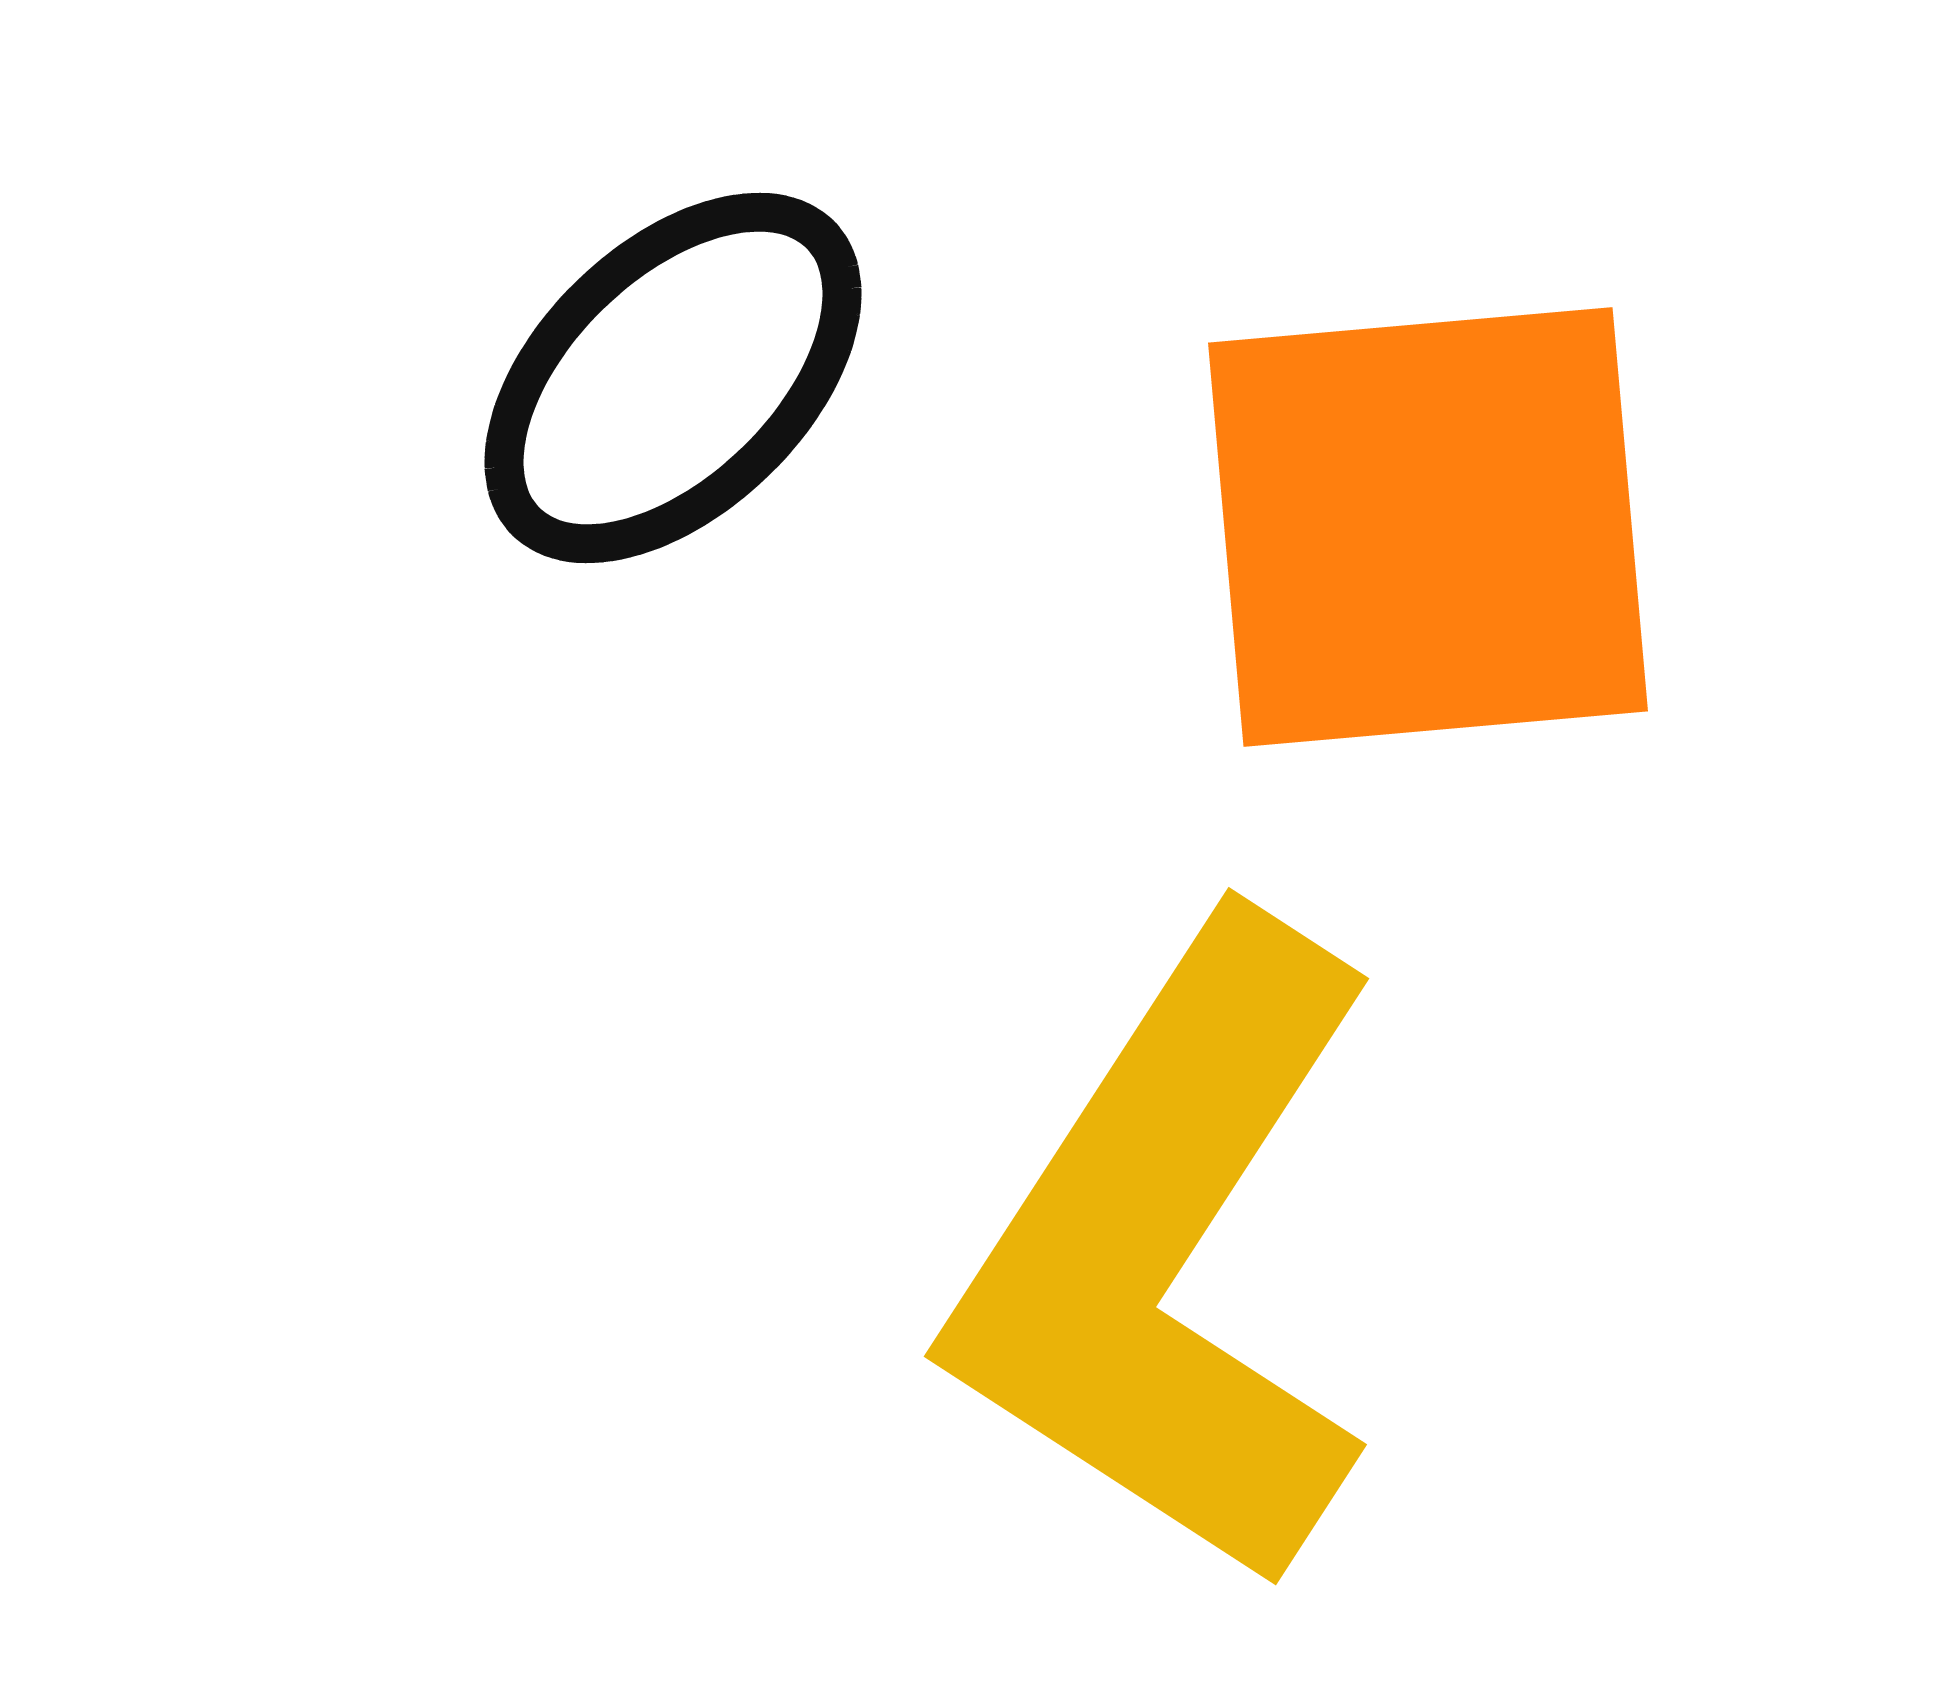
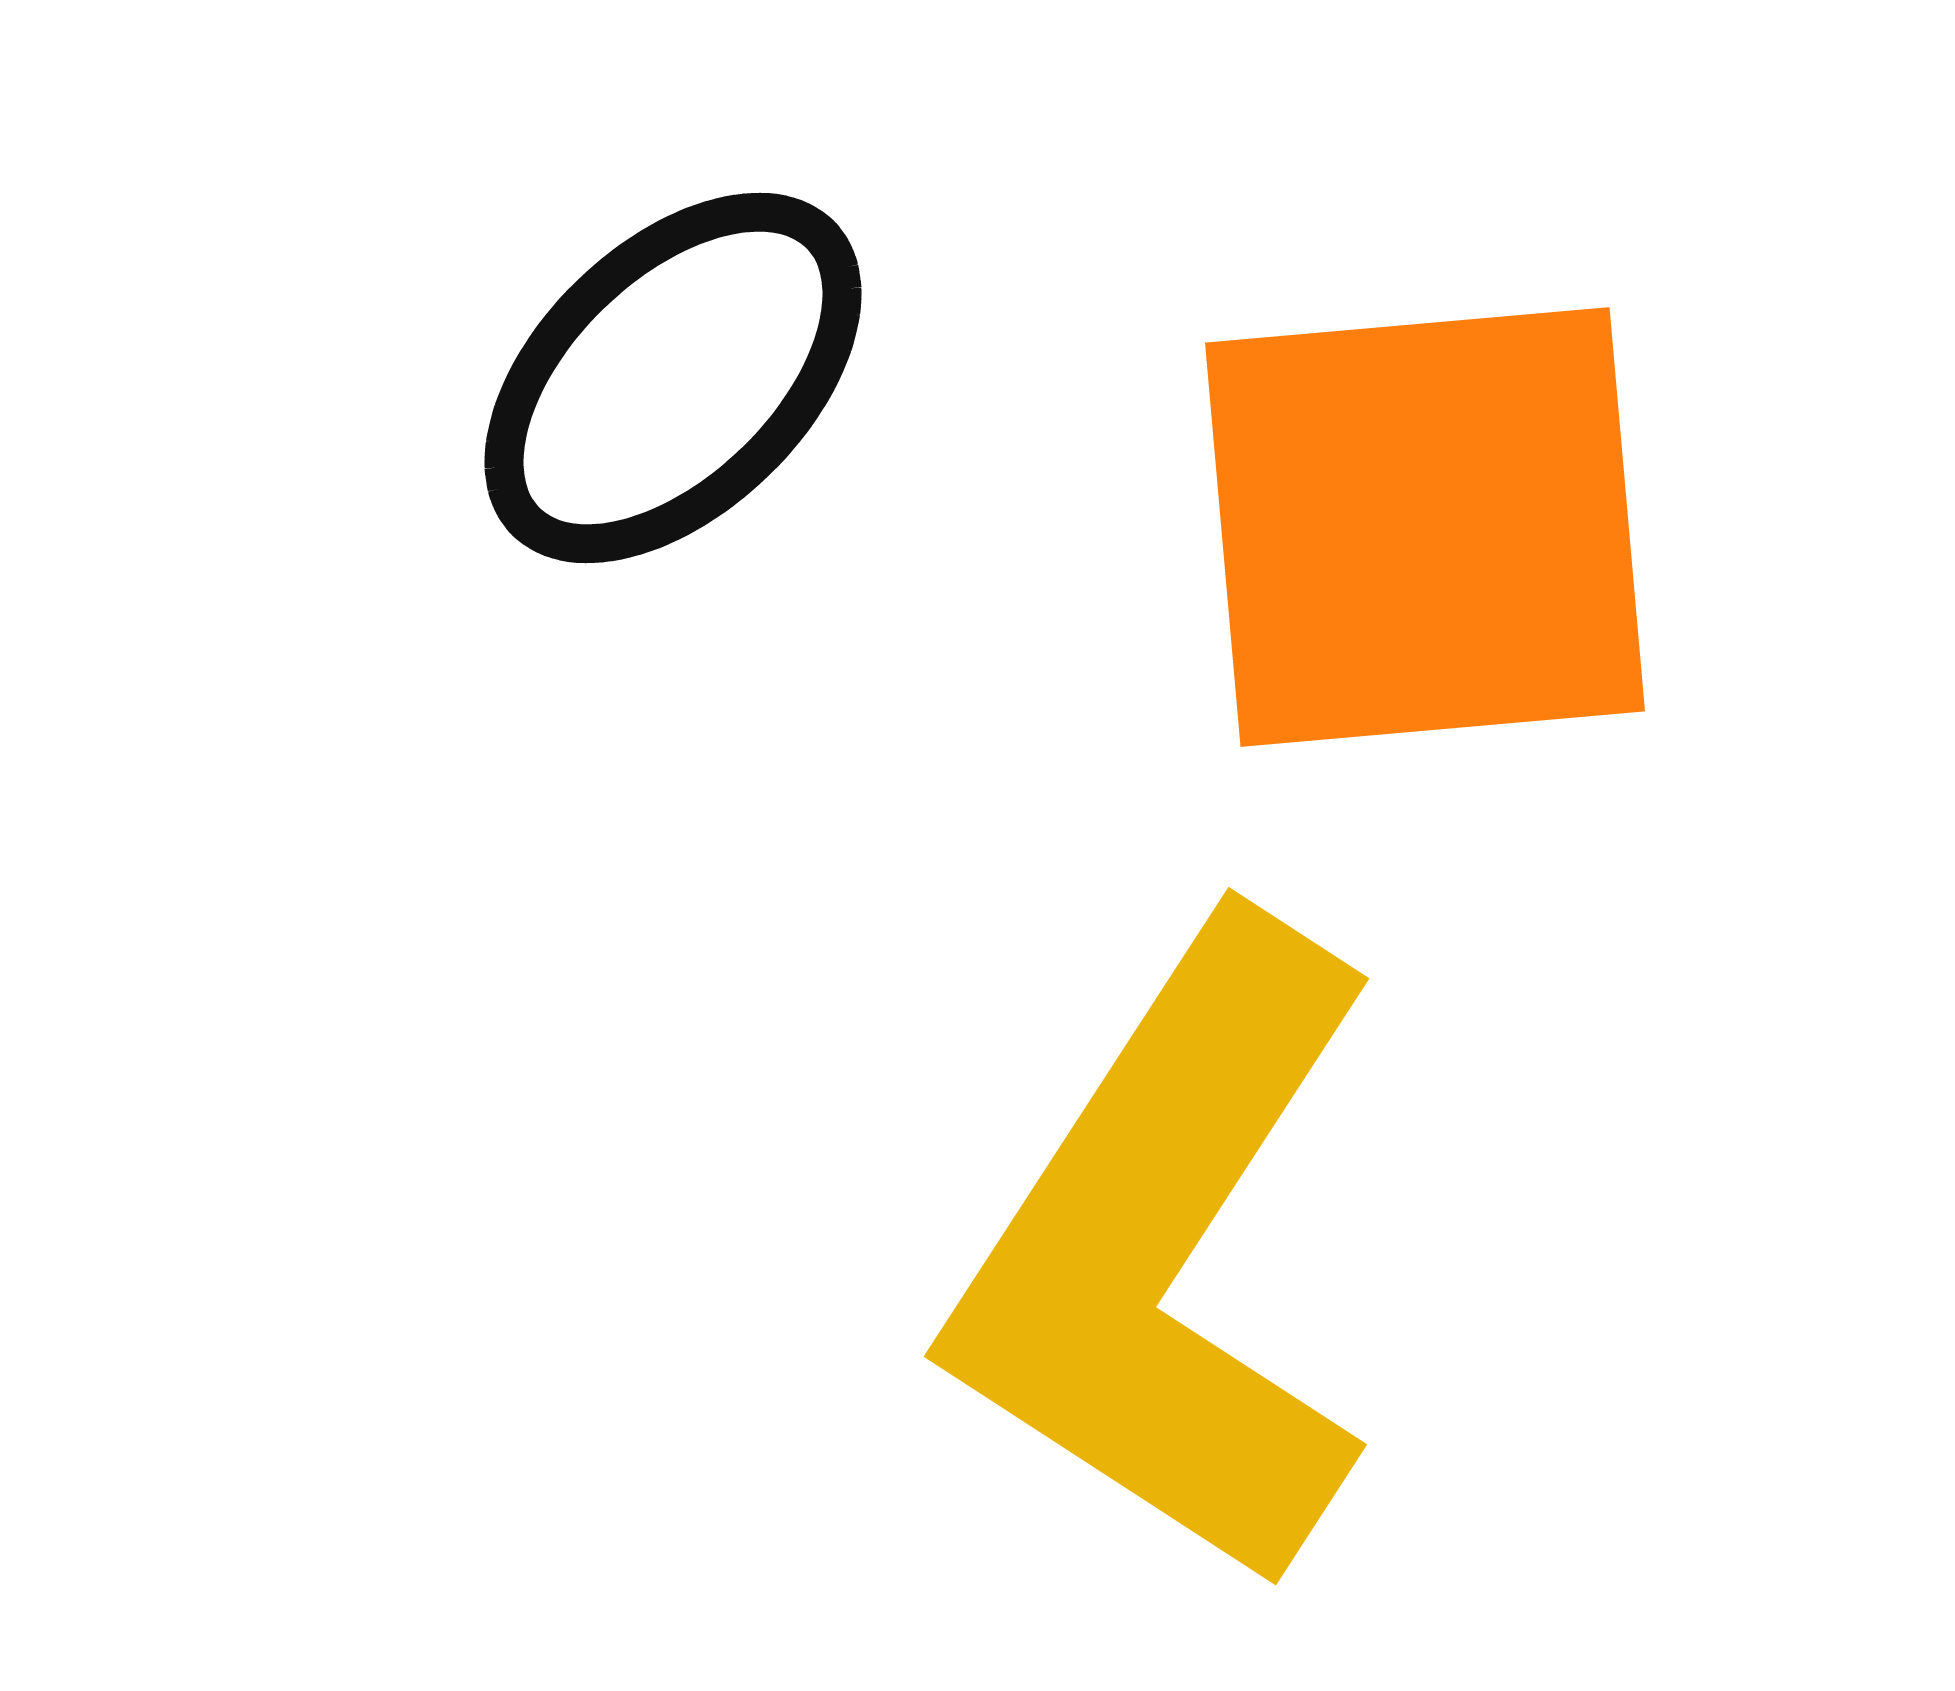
orange square: moved 3 px left
